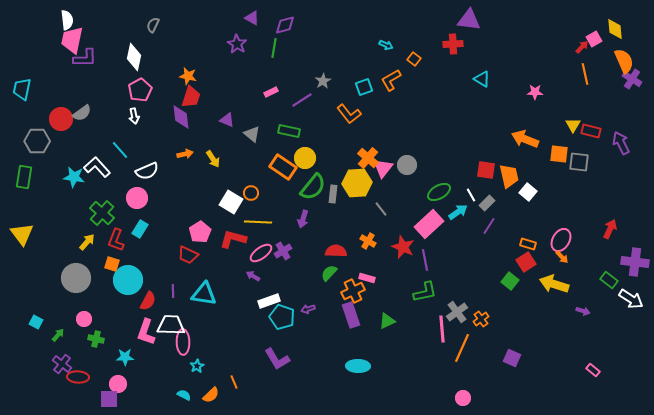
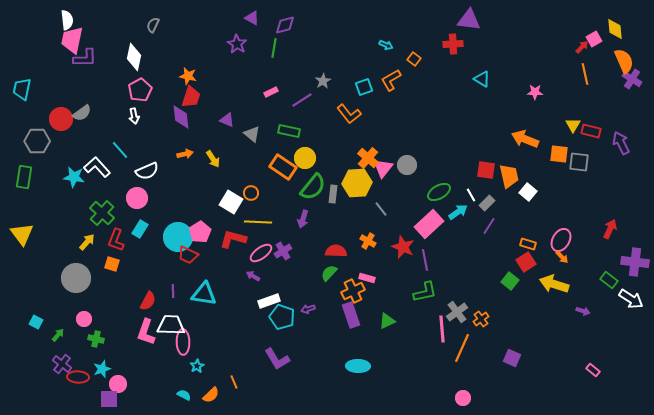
cyan circle at (128, 280): moved 50 px right, 43 px up
cyan star at (125, 357): moved 23 px left, 12 px down; rotated 18 degrees counterclockwise
